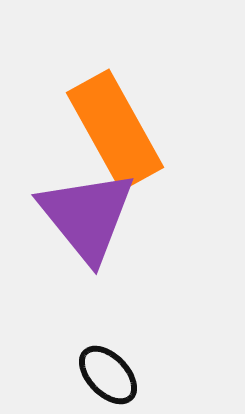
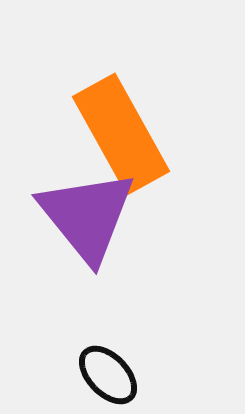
orange rectangle: moved 6 px right, 4 px down
